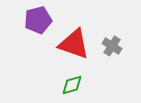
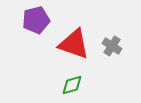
purple pentagon: moved 2 px left
